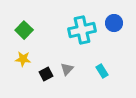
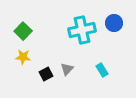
green square: moved 1 px left, 1 px down
yellow star: moved 2 px up
cyan rectangle: moved 1 px up
